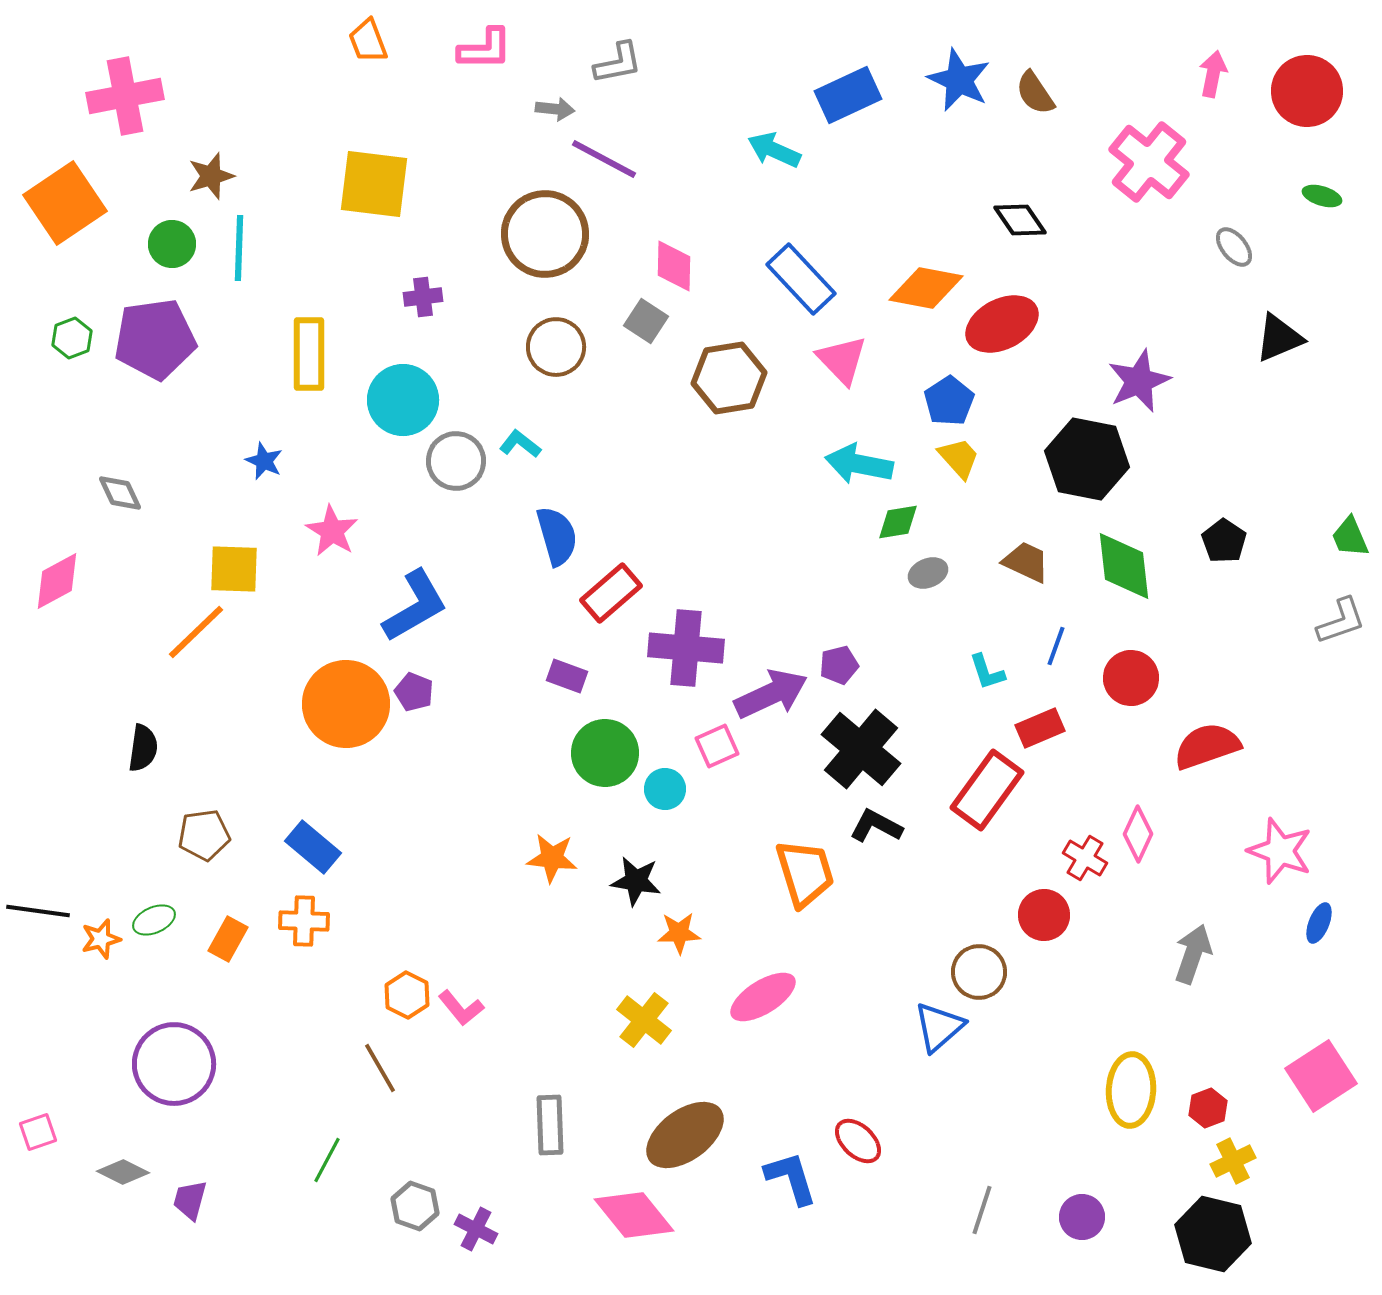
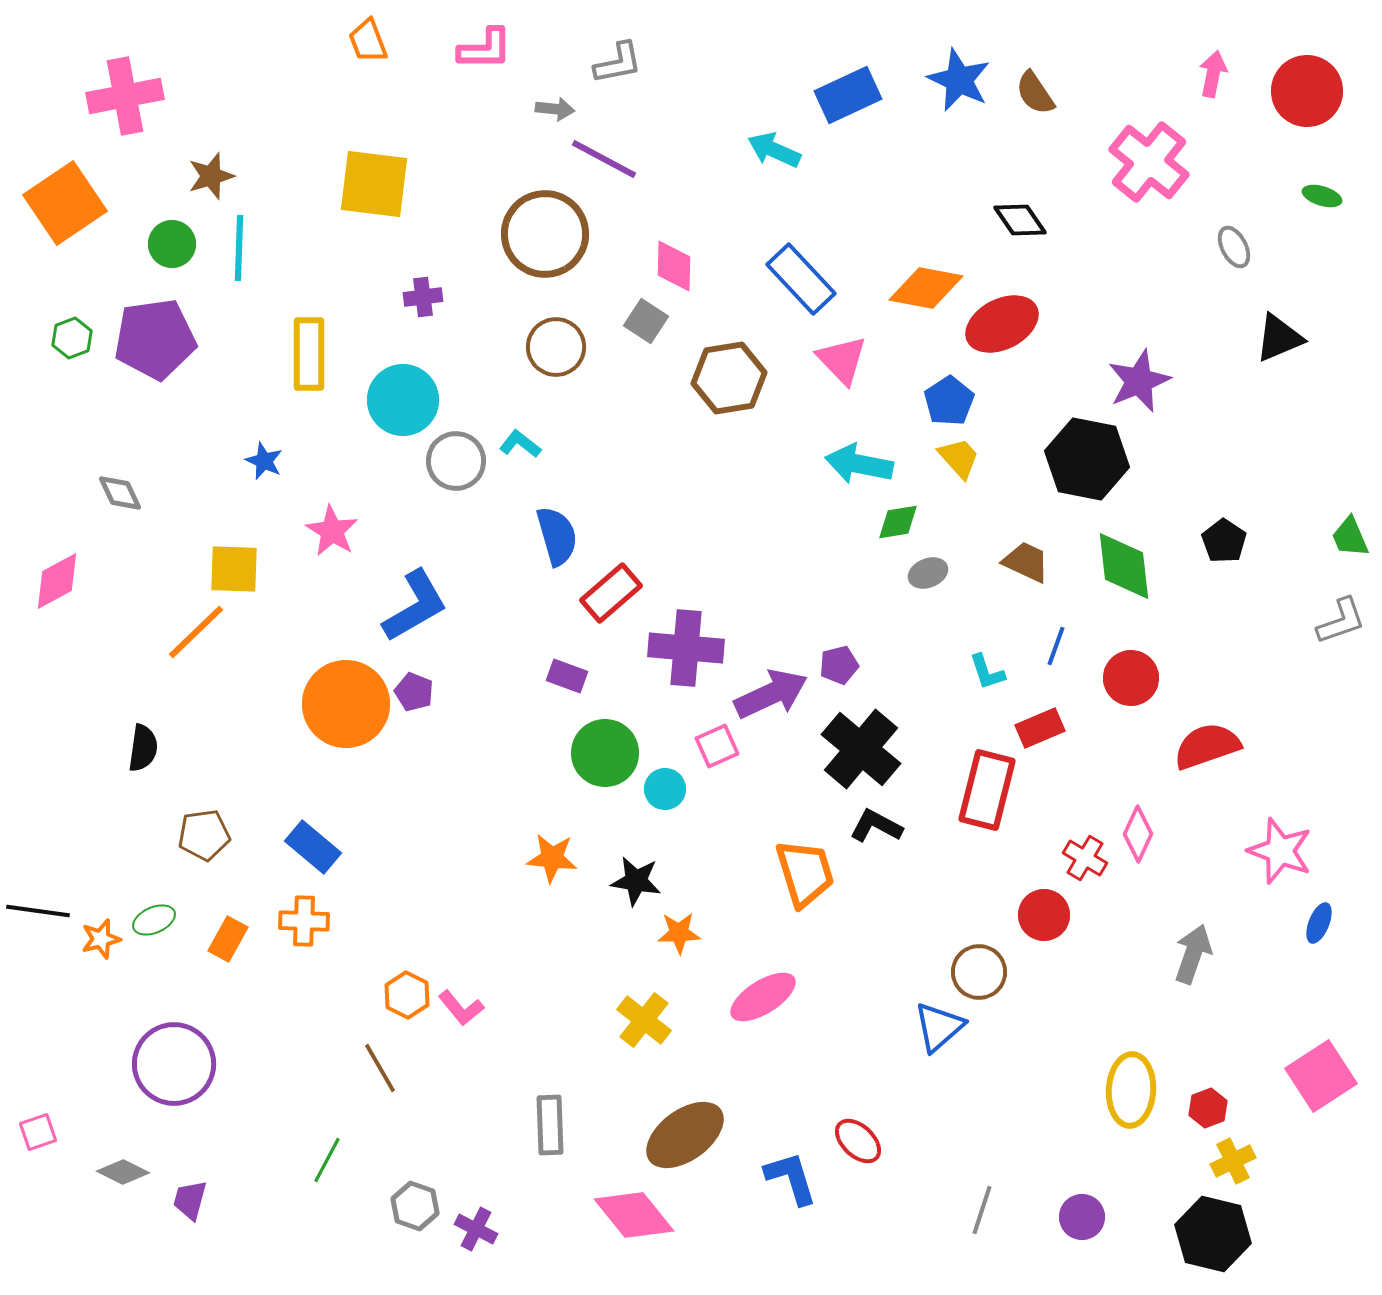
gray ellipse at (1234, 247): rotated 12 degrees clockwise
red rectangle at (987, 790): rotated 22 degrees counterclockwise
